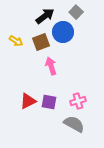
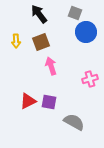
gray square: moved 1 px left, 1 px down; rotated 24 degrees counterclockwise
black arrow: moved 6 px left, 2 px up; rotated 90 degrees counterclockwise
blue circle: moved 23 px right
yellow arrow: rotated 56 degrees clockwise
pink cross: moved 12 px right, 22 px up
gray semicircle: moved 2 px up
